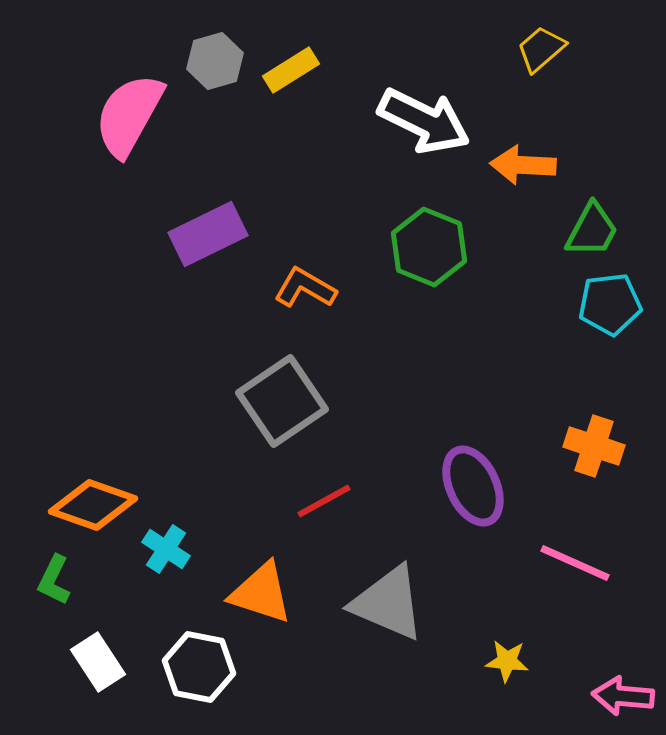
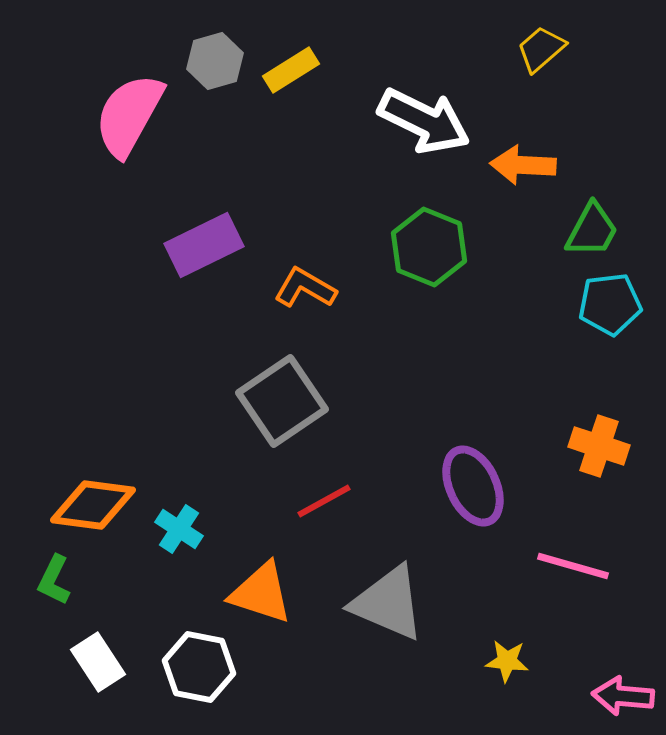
purple rectangle: moved 4 px left, 11 px down
orange cross: moved 5 px right
orange diamond: rotated 12 degrees counterclockwise
cyan cross: moved 13 px right, 20 px up
pink line: moved 2 px left, 3 px down; rotated 8 degrees counterclockwise
